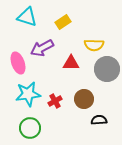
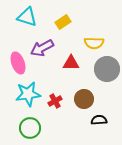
yellow semicircle: moved 2 px up
